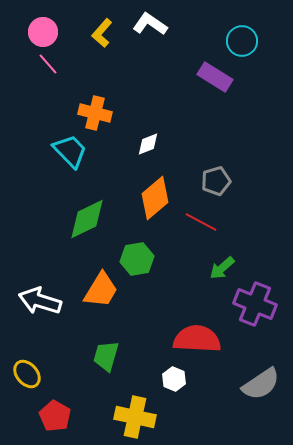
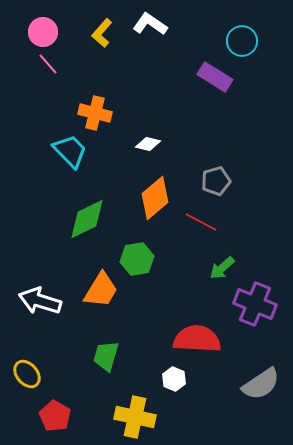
white diamond: rotated 35 degrees clockwise
